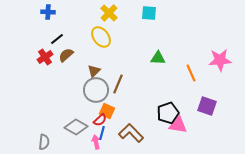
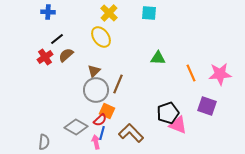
pink star: moved 14 px down
pink triangle: rotated 12 degrees clockwise
